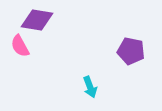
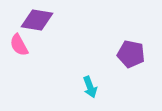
pink semicircle: moved 1 px left, 1 px up
purple pentagon: moved 3 px down
